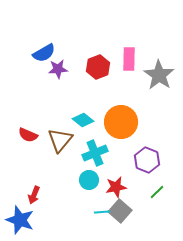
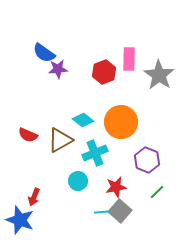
blue semicircle: rotated 65 degrees clockwise
red hexagon: moved 6 px right, 5 px down
brown triangle: rotated 20 degrees clockwise
cyan circle: moved 11 px left, 1 px down
red arrow: moved 2 px down
